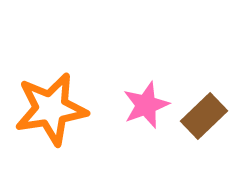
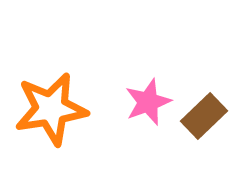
pink star: moved 2 px right, 3 px up
